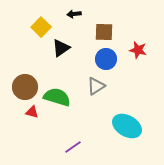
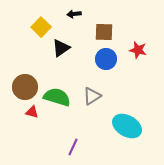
gray triangle: moved 4 px left, 10 px down
purple line: rotated 30 degrees counterclockwise
